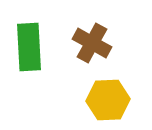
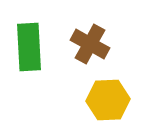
brown cross: moved 2 px left, 1 px down
